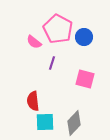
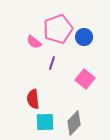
pink pentagon: rotated 24 degrees clockwise
pink square: rotated 24 degrees clockwise
red semicircle: moved 2 px up
